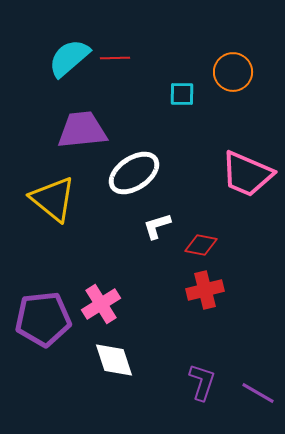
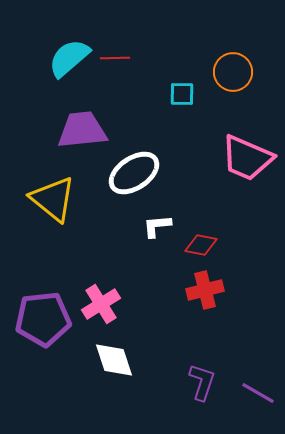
pink trapezoid: moved 16 px up
white L-shape: rotated 12 degrees clockwise
